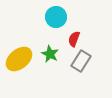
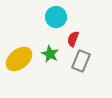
red semicircle: moved 1 px left
gray rectangle: rotated 10 degrees counterclockwise
